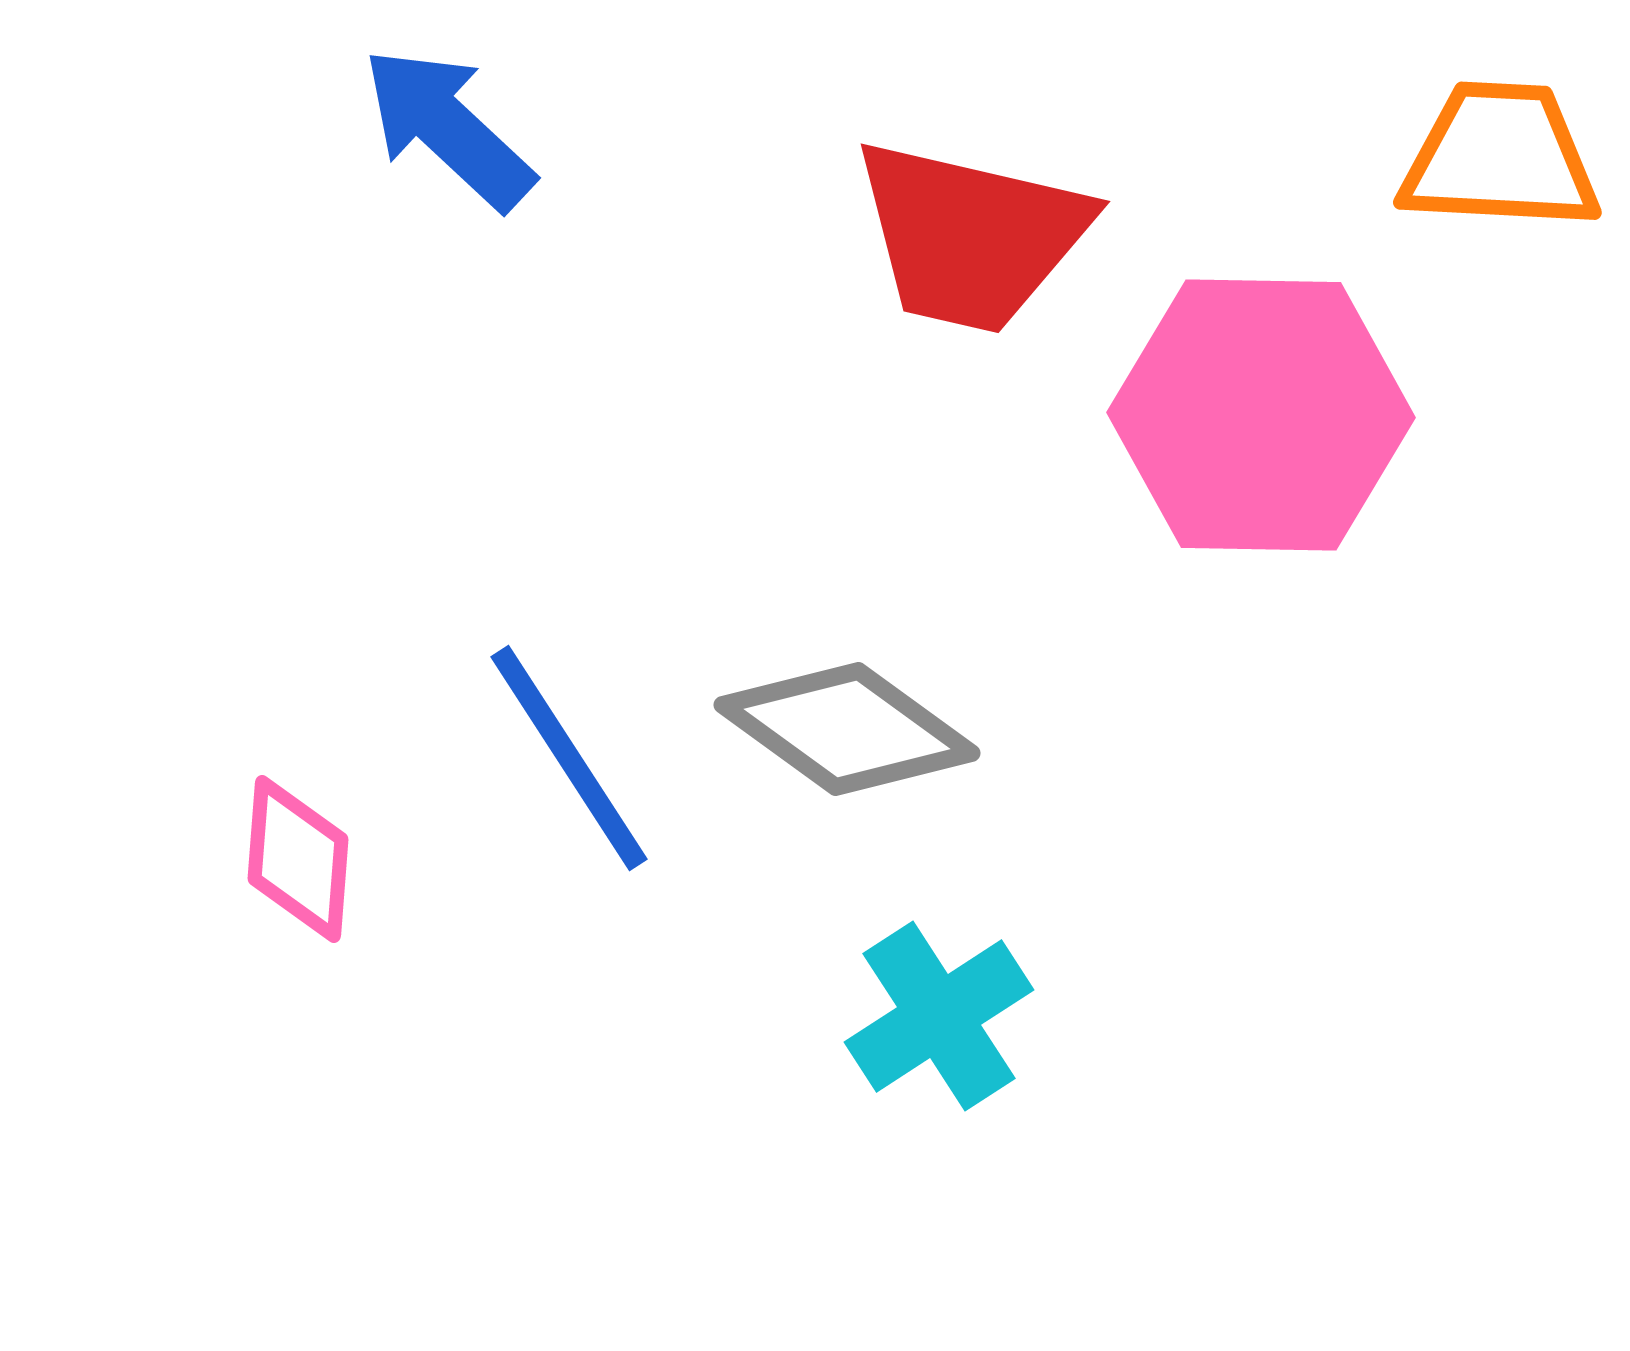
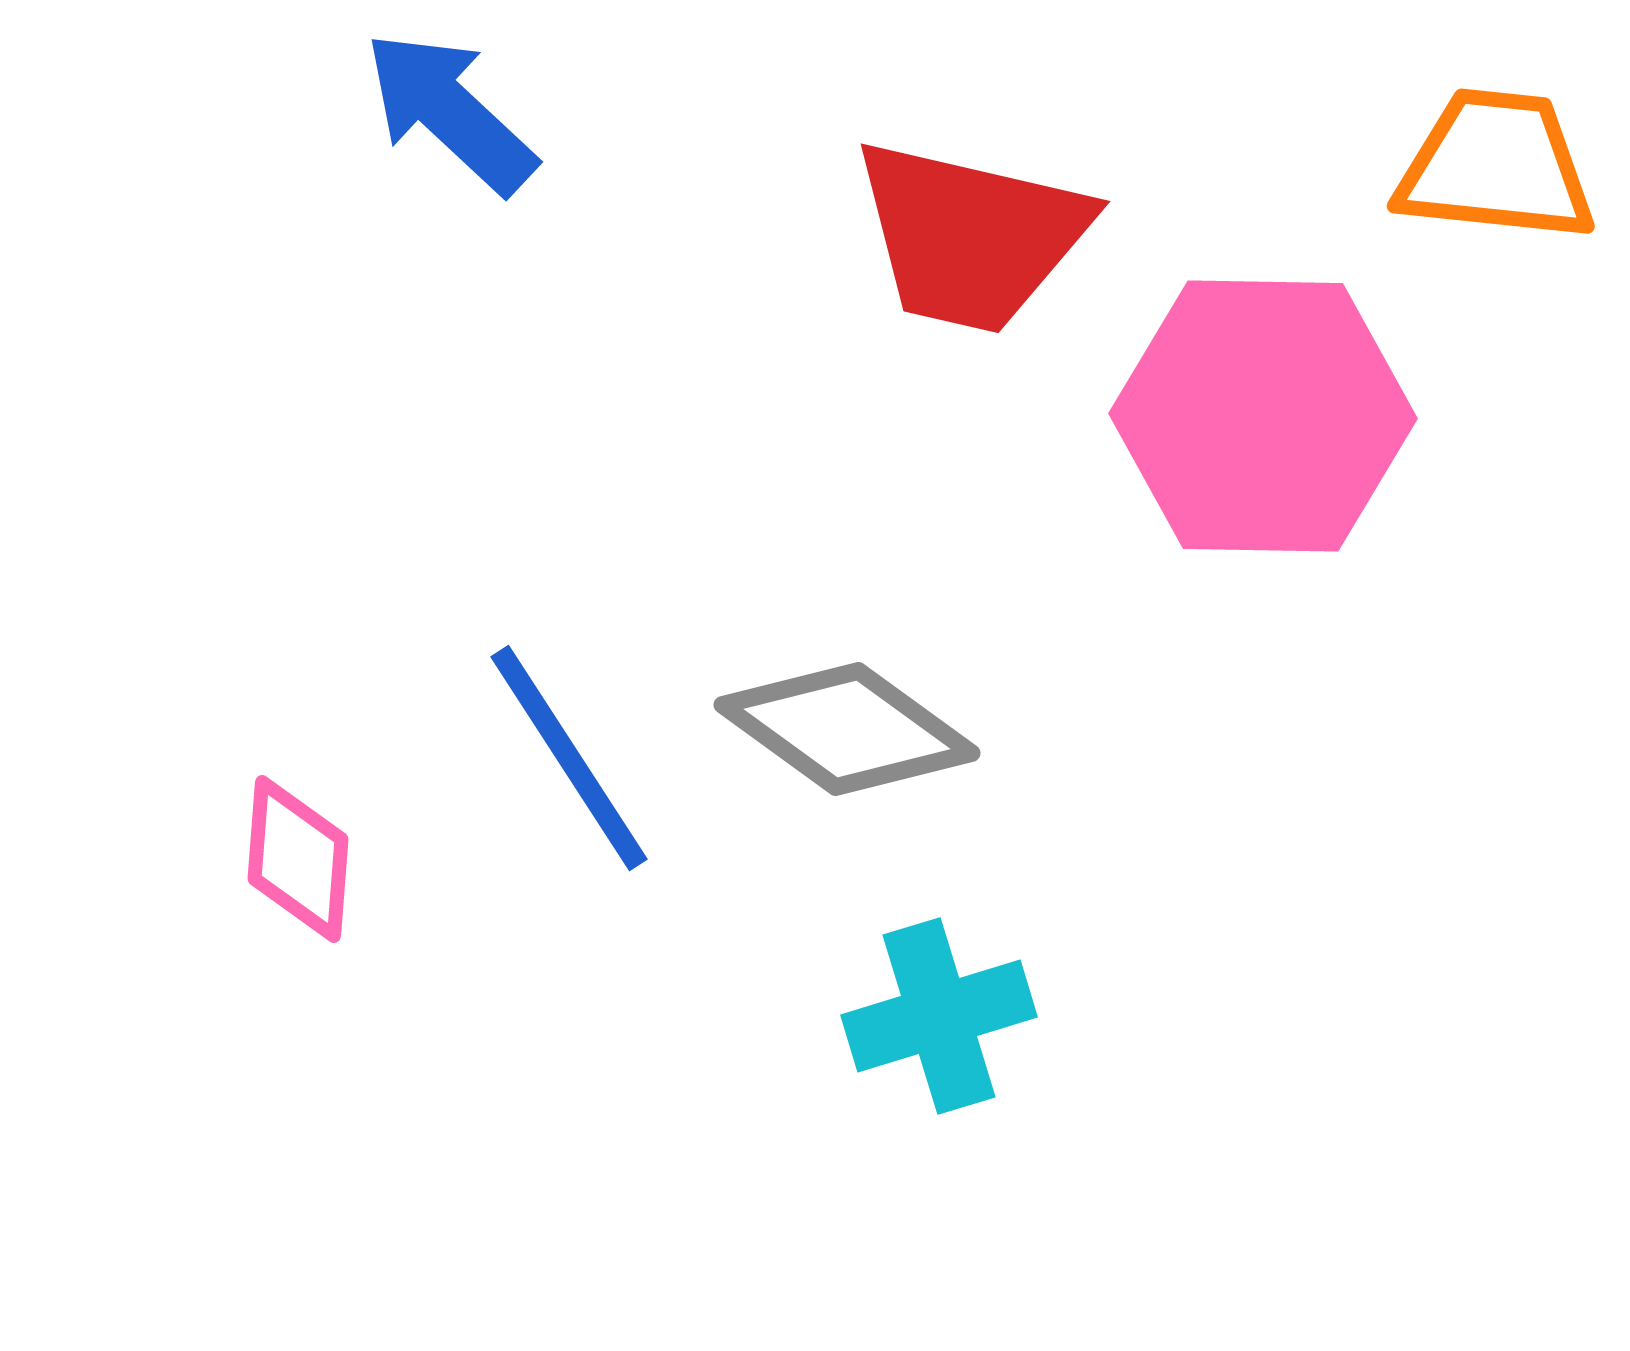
blue arrow: moved 2 px right, 16 px up
orange trapezoid: moved 4 px left, 9 px down; rotated 3 degrees clockwise
pink hexagon: moved 2 px right, 1 px down
cyan cross: rotated 16 degrees clockwise
